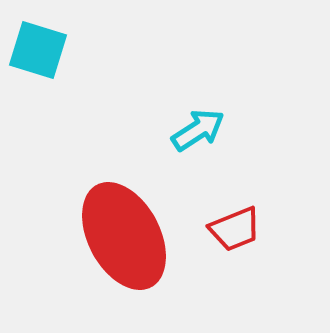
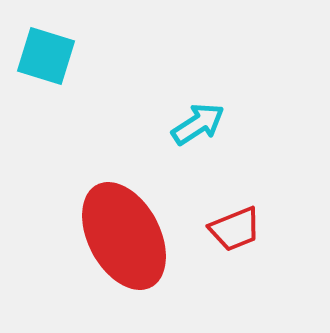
cyan square: moved 8 px right, 6 px down
cyan arrow: moved 6 px up
